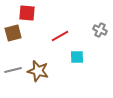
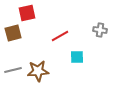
red square: rotated 18 degrees counterclockwise
gray cross: rotated 16 degrees counterclockwise
brown star: rotated 20 degrees counterclockwise
